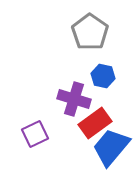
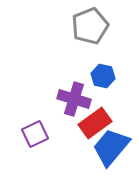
gray pentagon: moved 6 px up; rotated 15 degrees clockwise
